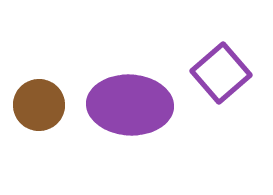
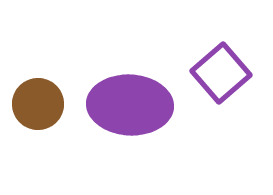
brown circle: moved 1 px left, 1 px up
